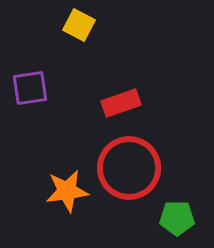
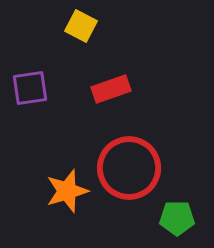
yellow square: moved 2 px right, 1 px down
red rectangle: moved 10 px left, 14 px up
orange star: rotated 9 degrees counterclockwise
